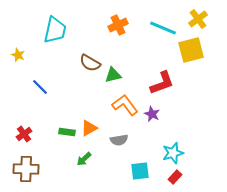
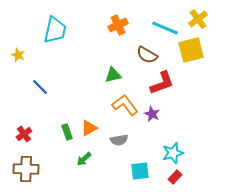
cyan line: moved 2 px right
brown semicircle: moved 57 px right, 8 px up
green rectangle: rotated 63 degrees clockwise
